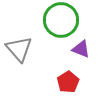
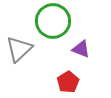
green circle: moved 8 px left, 1 px down
gray triangle: rotated 28 degrees clockwise
